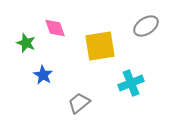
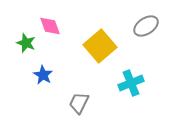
pink diamond: moved 5 px left, 2 px up
yellow square: rotated 32 degrees counterclockwise
gray trapezoid: rotated 25 degrees counterclockwise
